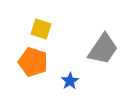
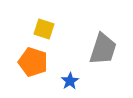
yellow square: moved 3 px right
gray trapezoid: rotated 16 degrees counterclockwise
